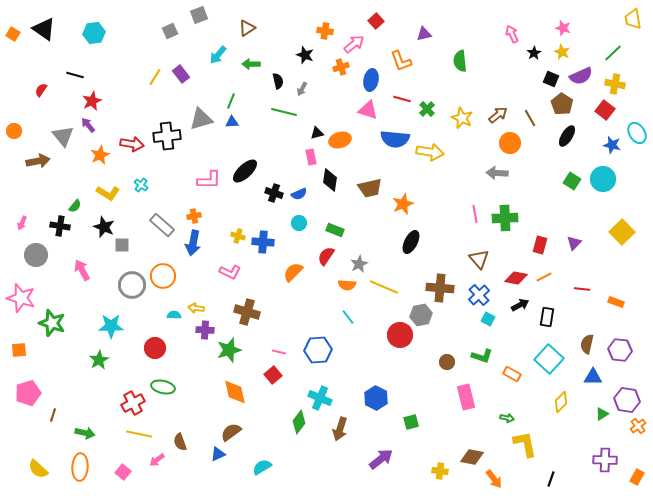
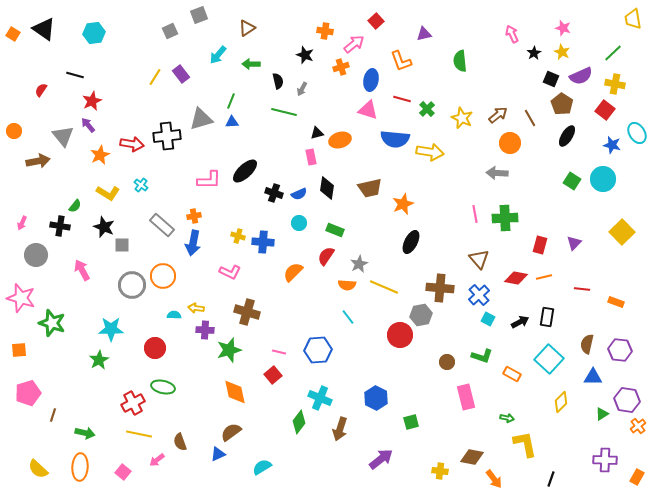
black diamond at (330, 180): moved 3 px left, 8 px down
orange line at (544, 277): rotated 14 degrees clockwise
black arrow at (520, 305): moved 17 px down
cyan star at (111, 326): moved 3 px down
